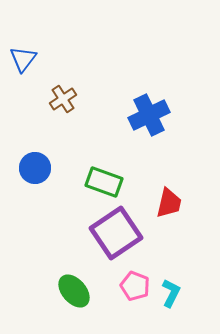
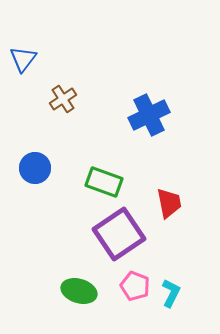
red trapezoid: rotated 24 degrees counterclockwise
purple square: moved 3 px right, 1 px down
green ellipse: moved 5 px right; rotated 32 degrees counterclockwise
